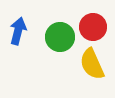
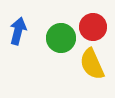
green circle: moved 1 px right, 1 px down
